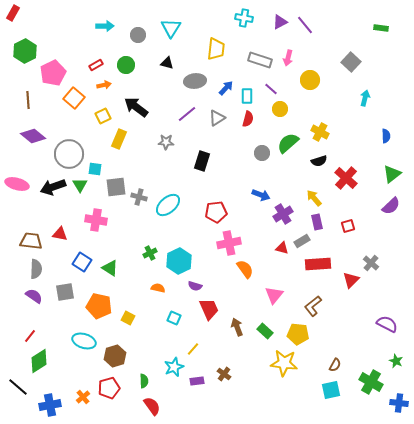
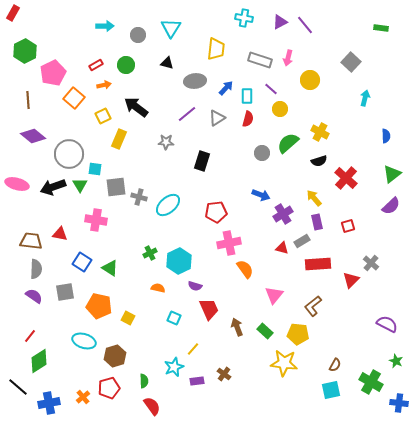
blue cross at (50, 405): moved 1 px left, 2 px up
